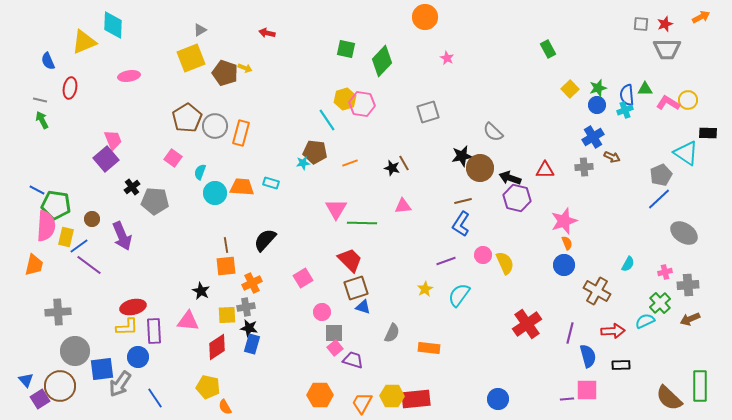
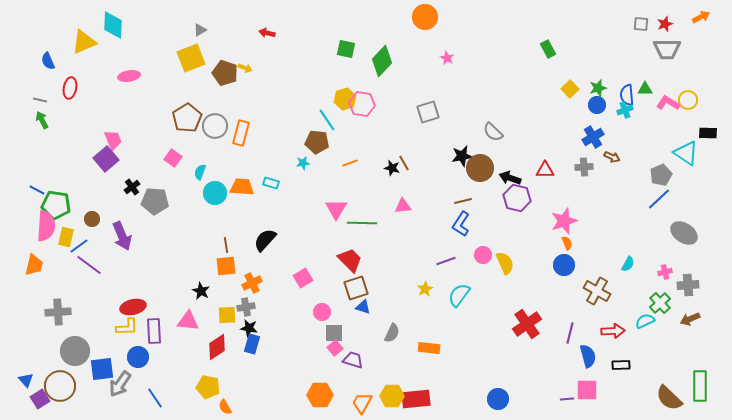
brown pentagon at (315, 152): moved 2 px right, 10 px up
